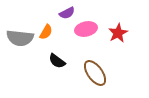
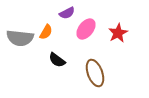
pink ellipse: rotated 40 degrees counterclockwise
black semicircle: moved 1 px up
brown ellipse: rotated 16 degrees clockwise
